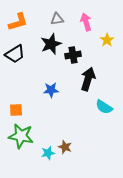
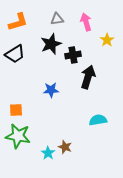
black arrow: moved 2 px up
cyan semicircle: moved 6 px left, 13 px down; rotated 138 degrees clockwise
green star: moved 3 px left
cyan star: rotated 24 degrees counterclockwise
